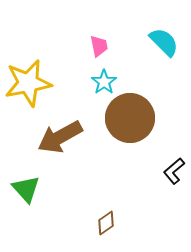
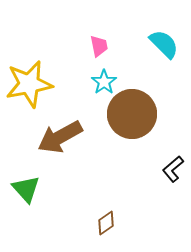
cyan semicircle: moved 2 px down
yellow star: moved 1 px right, 1 px down
brown circle: moved 2 px right, 4 px up
black L-shape: moved 1 px left, 2 px up
